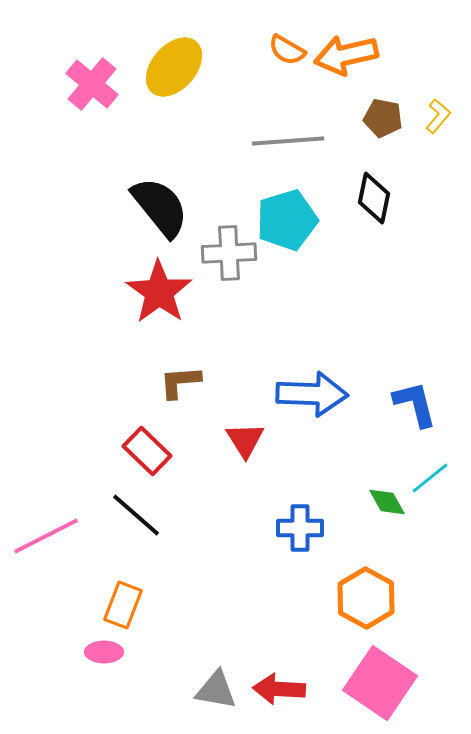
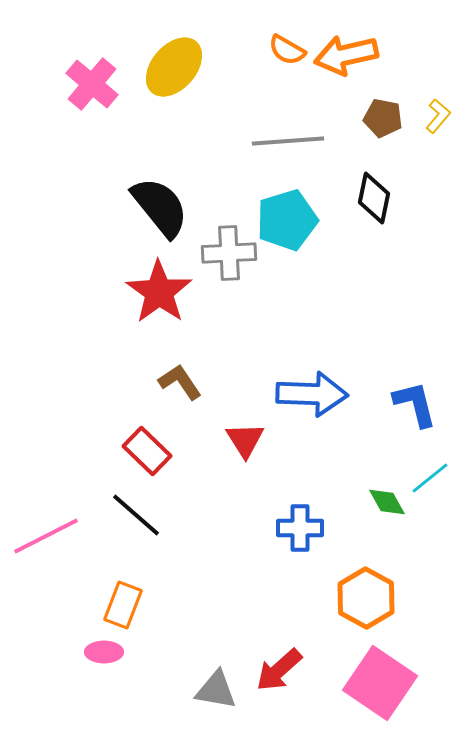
brown L-shape: rotated 60 degrees clockwise
red arrow: moved 19 px up; rotated 45 degrees counterclockwise
